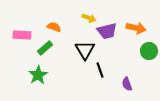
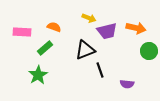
pink rectangle: moved 3 px up
black triangle: rotated 40 degrees clockwise
purple semicircle: rotated 64 degrees counterclockwise
